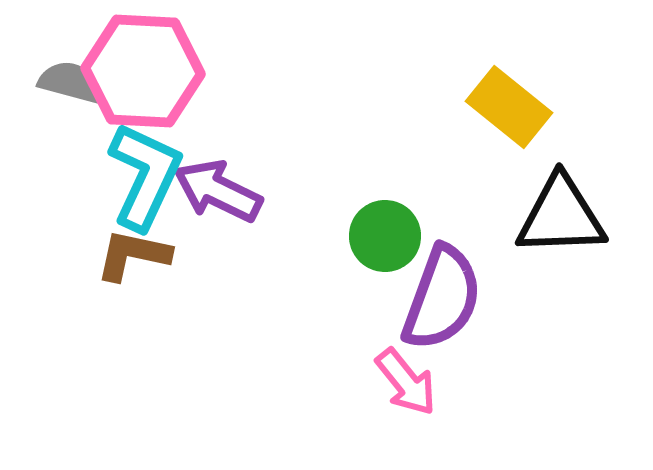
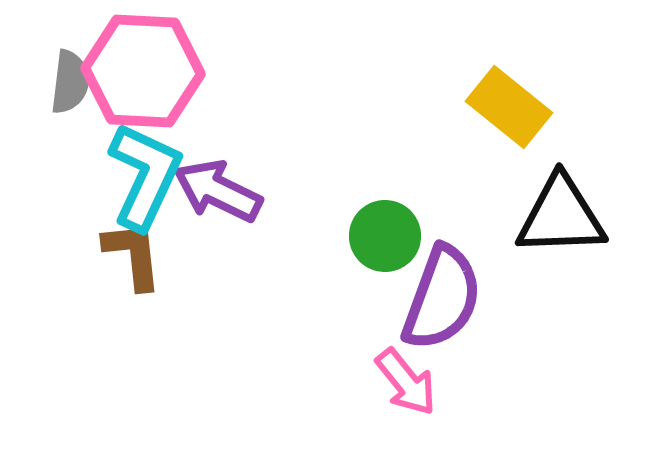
gray semicircle: rotated 82 degrees clockwise
brown L-shape: rotated 72 degrees clockwise
